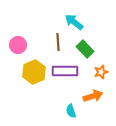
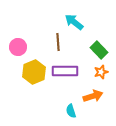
pink circle: moved 2 px down
green rectangle: moved 14 px right, 1 px down
